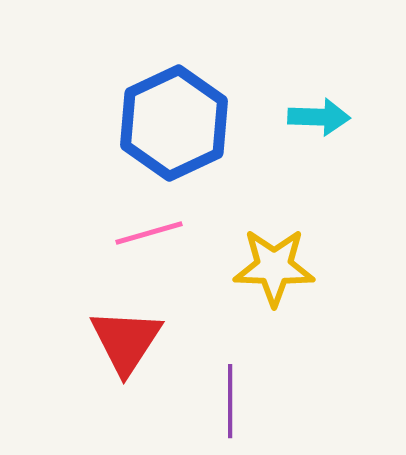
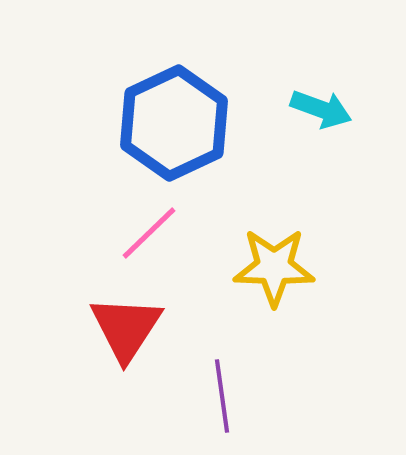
cyan arrow: moved 2 px right, 8 px up; rotated 18 degrees clockwise
pink line: rotated 28 degrees counterclockwise
red triangle: moved 13 px up
purple line: moved 8 px left, 5 px up; rotated 8 degrees counterclockwise
